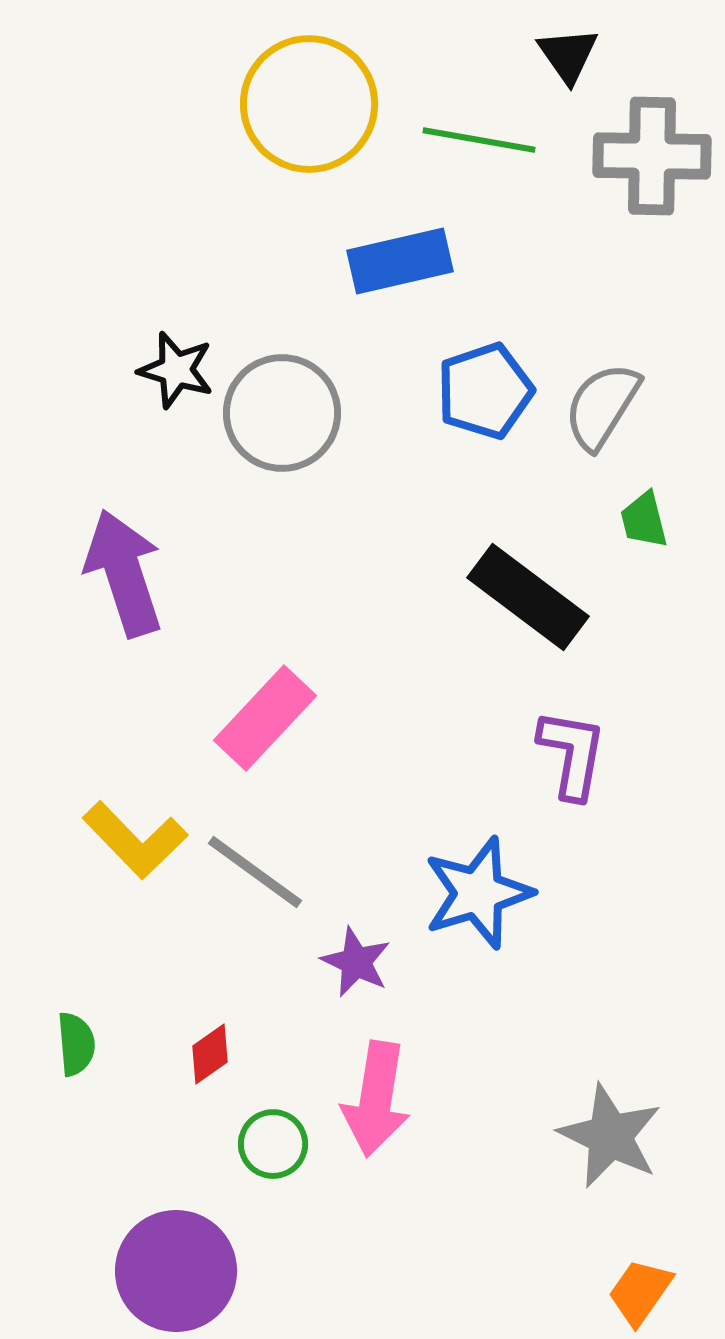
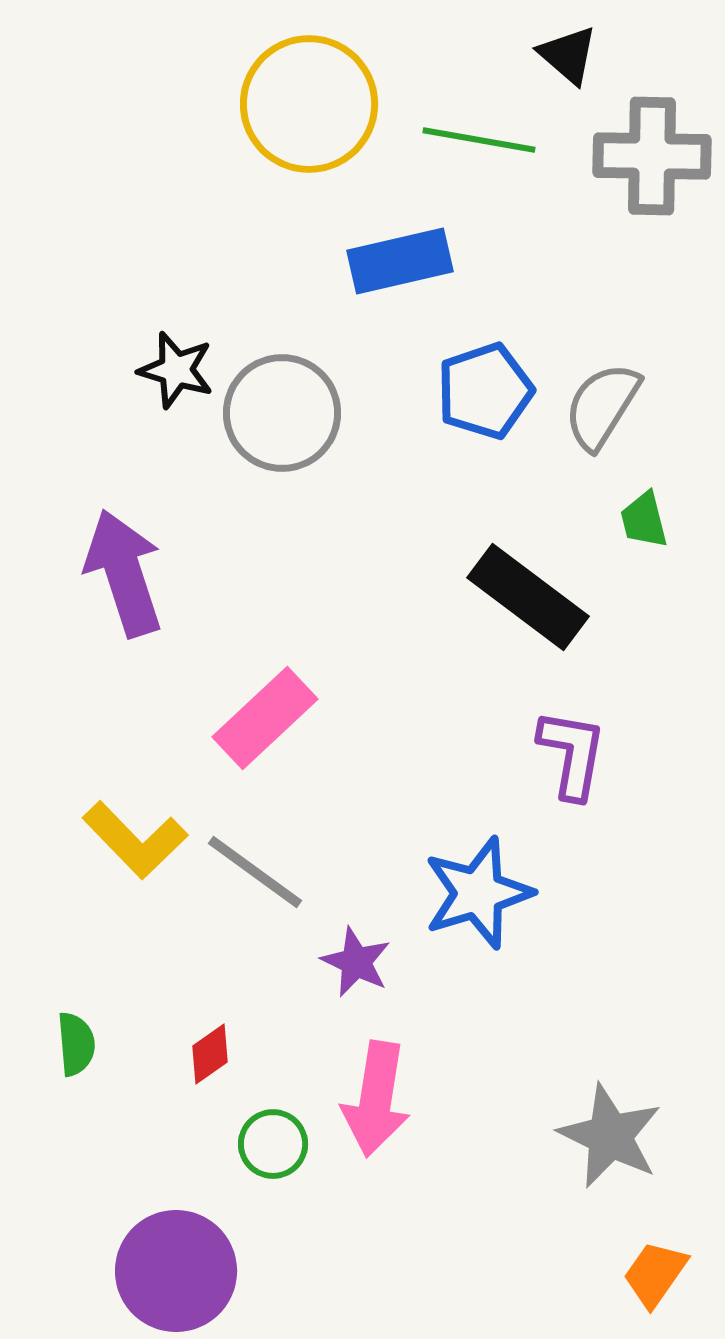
black triangle: rotated 14 degrees counterclockwise
pink rectangle: rotated 4 degrees clockwise
orange trapezoid: moved 15 px right, 18 px up
